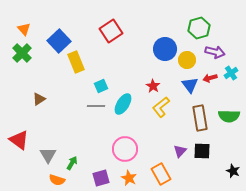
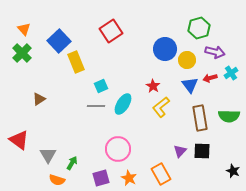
pink circle: moved 7 px left
